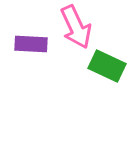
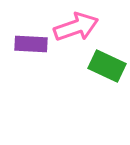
pink arrow: rotated 84 degrees counterclockwise
